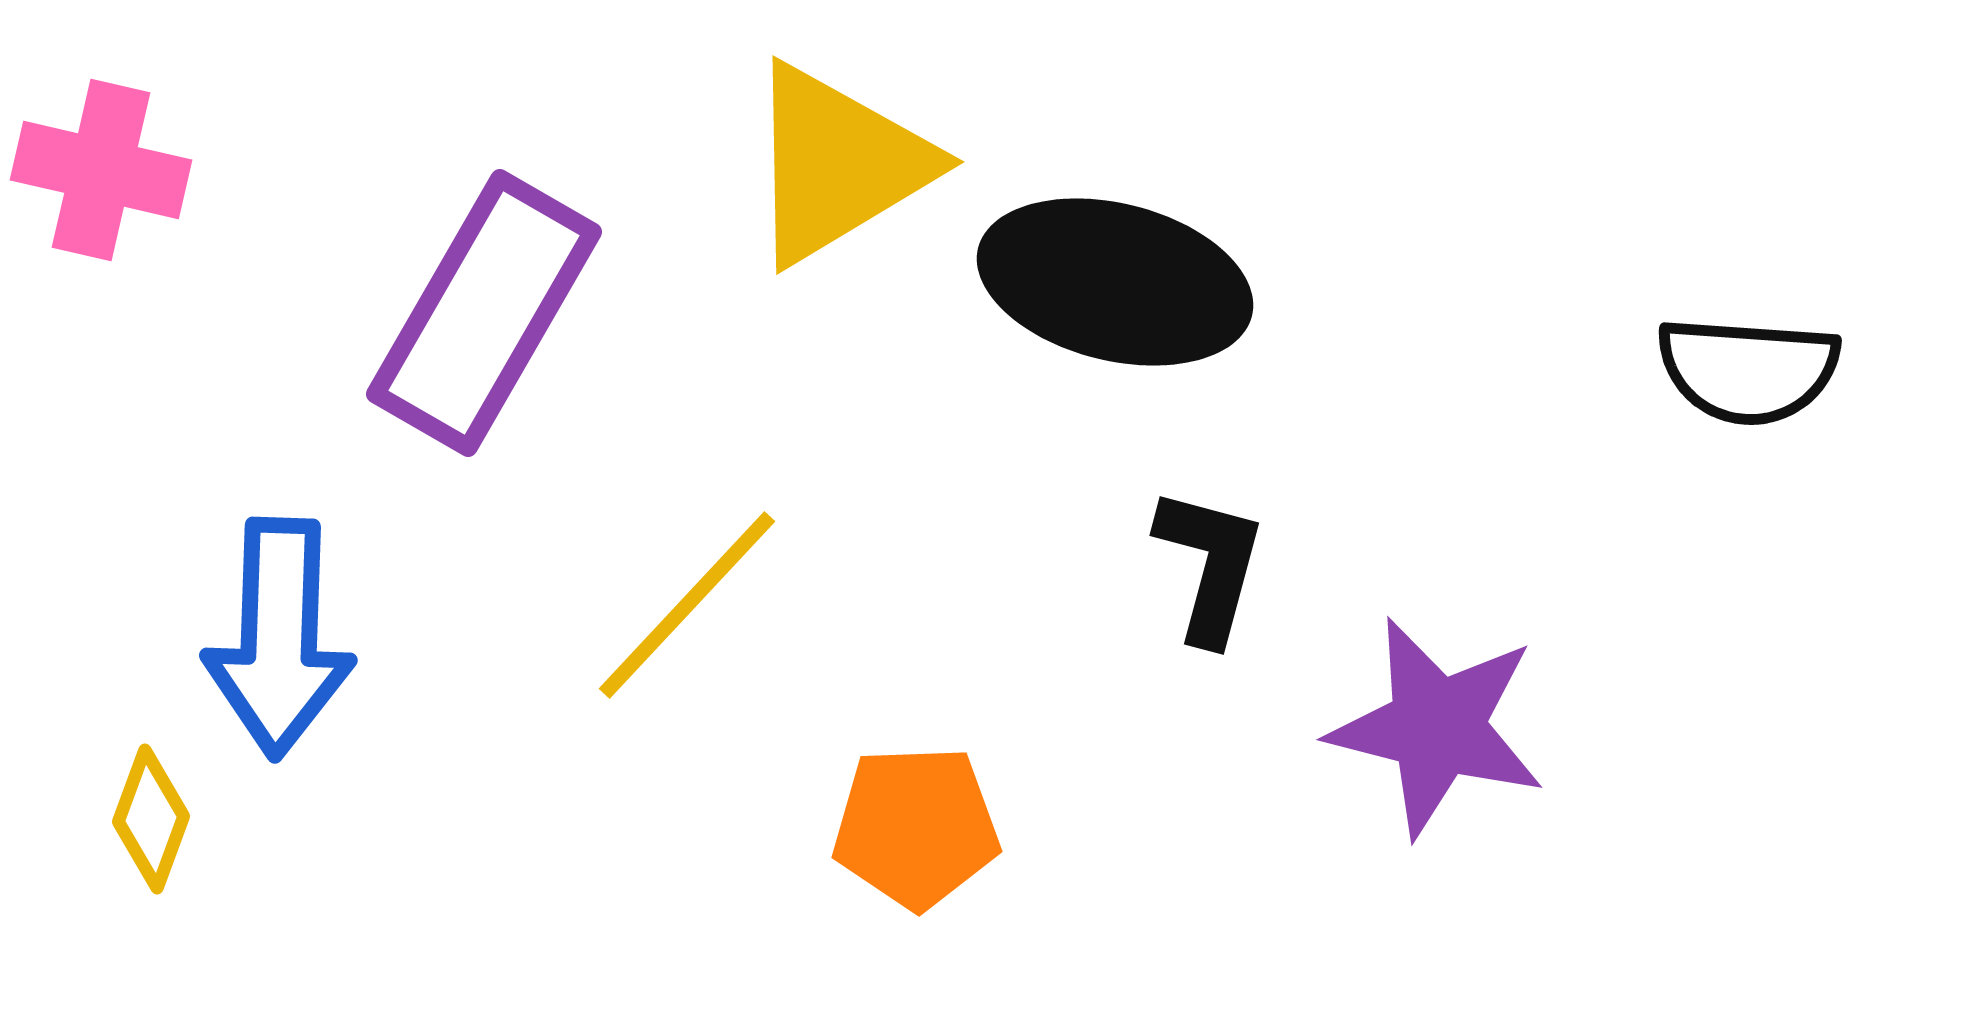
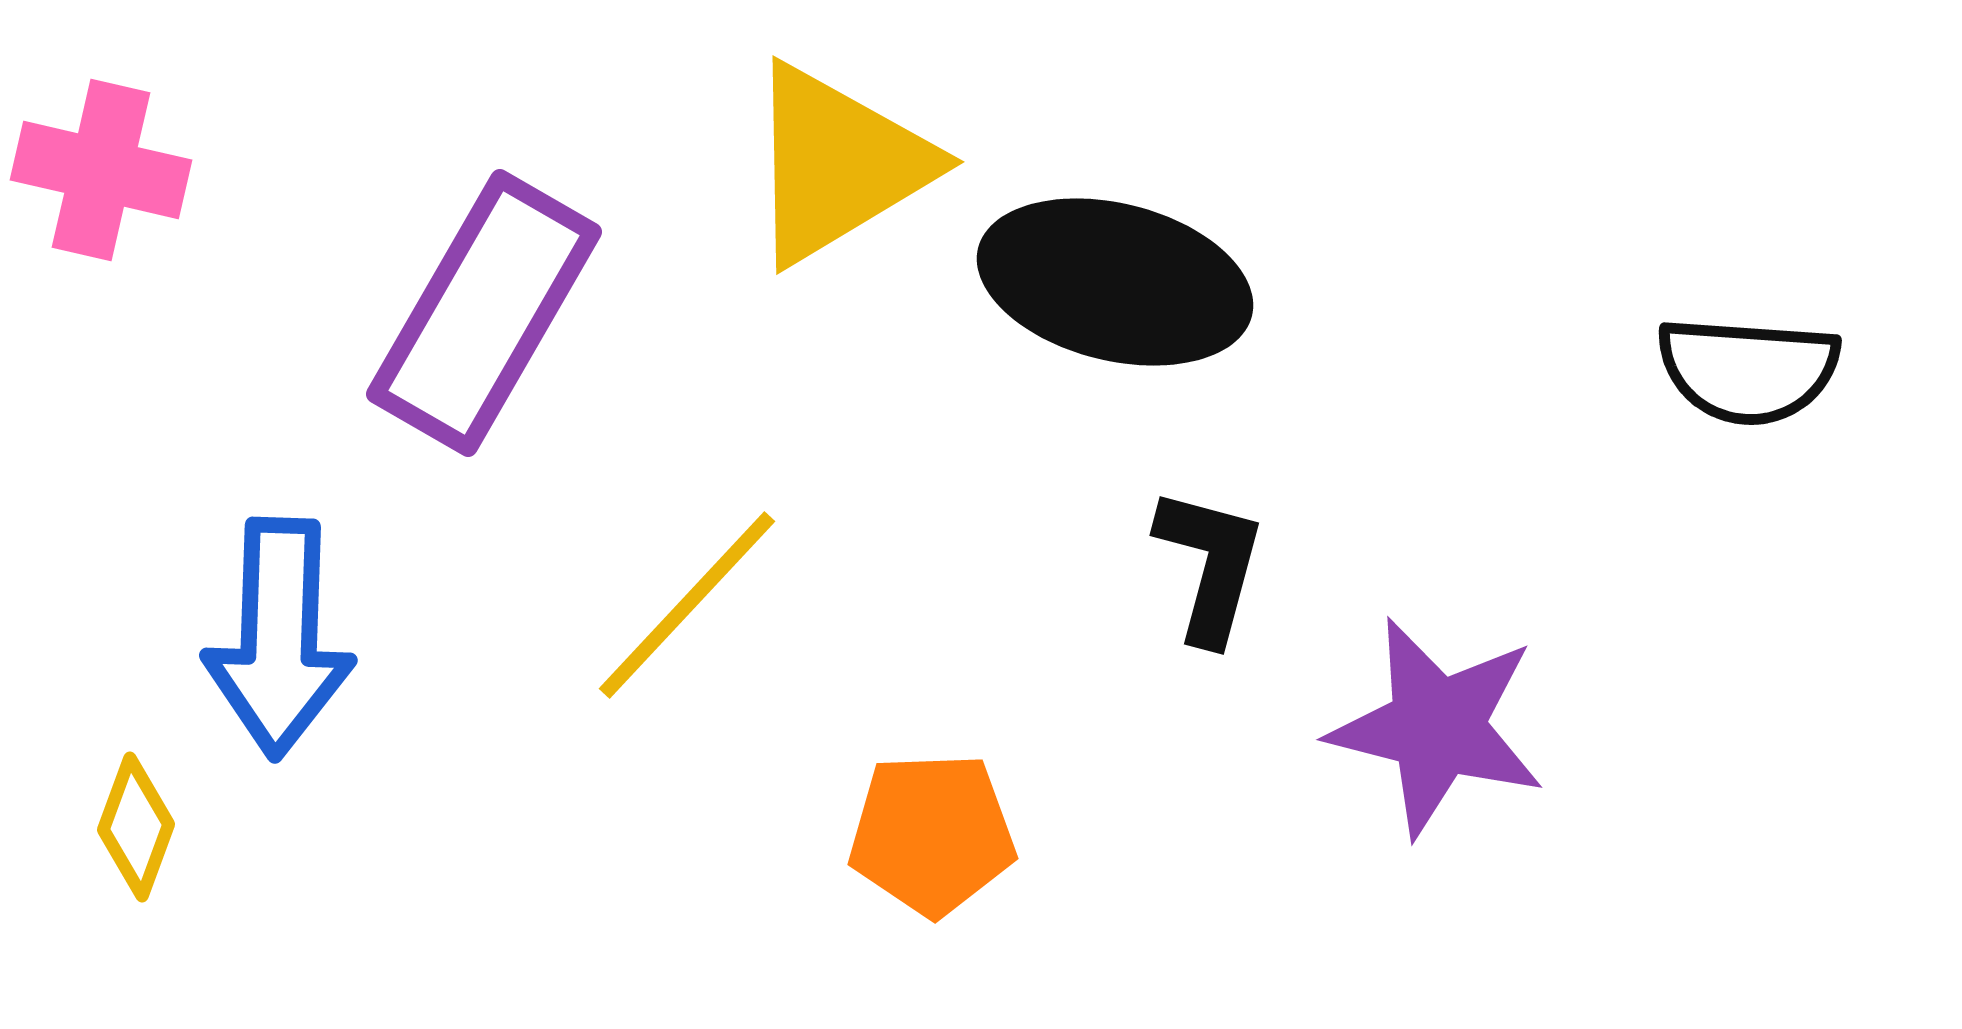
yellow diamond: moved 15 px left, 8 px down
orange pentagon: moved 16 px right, 7 px down
